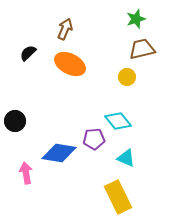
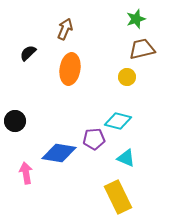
orange ellipse: moved 5 px down; rotated 72 degrees clockwise
cyan diamond: rotated 36 degrees counterclockwise
